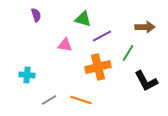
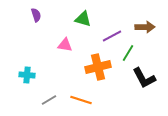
purple line: moved 10 px right
black L-shape: moved 2 px left, 3 px up
